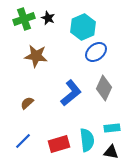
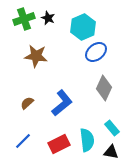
blue L-shape: moved 9 px left, 10 px down
cyan rectangle: rotated 56 degrees clockwise
red rectangle: rotated 10 degrees counterclockwise
